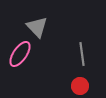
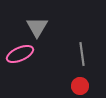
gray triangle: rotated 15 degrees clockwise
pink ellipse: rotated 32 degrees clockwise
